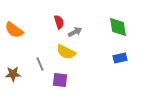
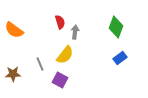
red semicircle: moved 1 px right
green diamond: moved 2 px left; rotated 30 degrees clockwise
gray arrow: rotated 56 degrees counterclockwise
yellow semicircle: moved 1 px left, 3 px down; rotated 78 degrees counterclockwise
blue rectangle: rotated 24 degrees counterclockwise
purple square: rotated 21 degrees clockwise
